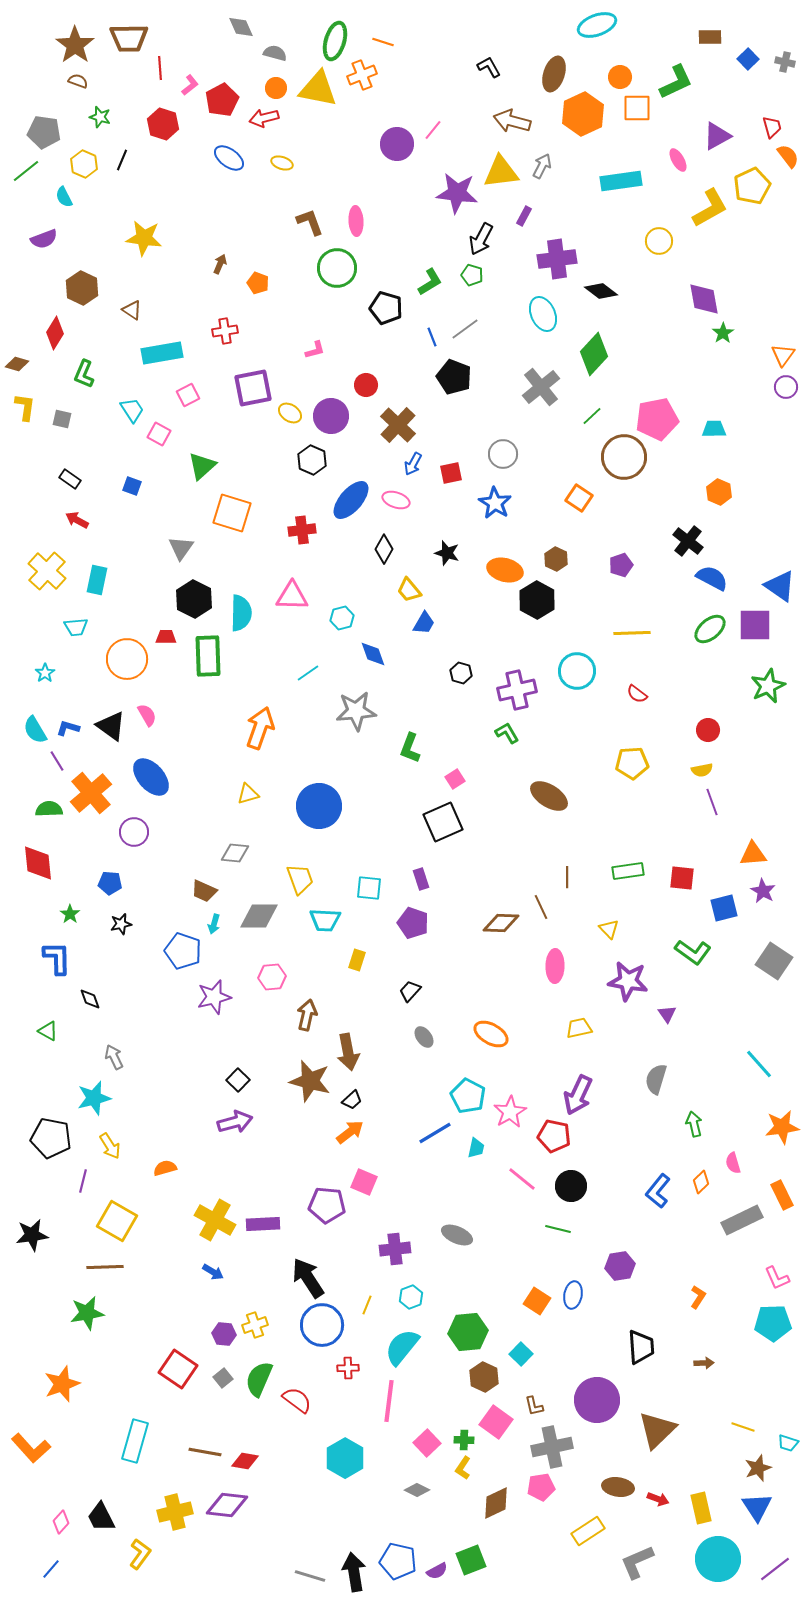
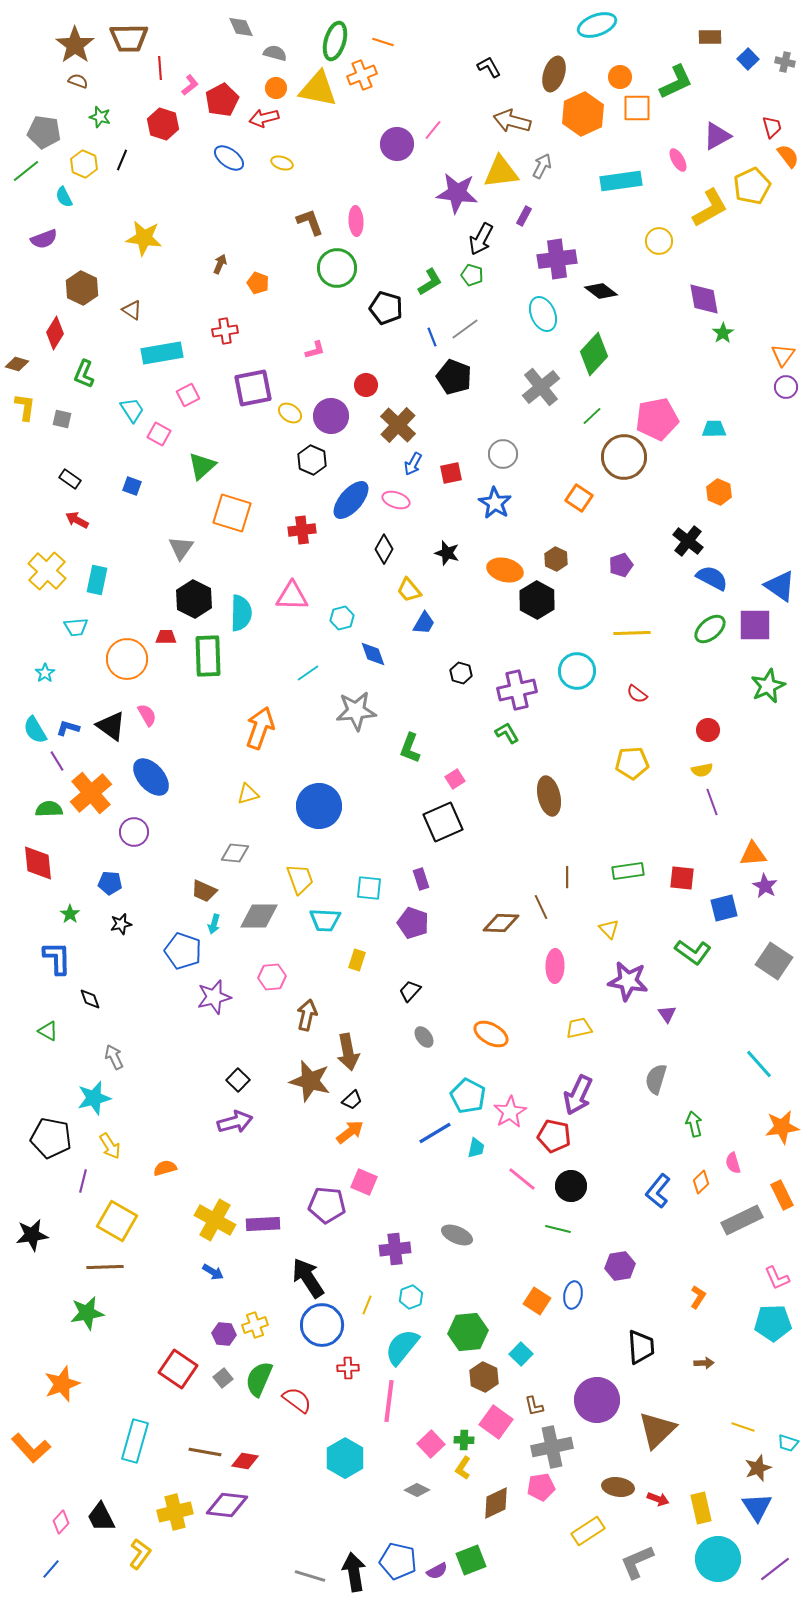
brown ellipse at (549, 796): rotated 45 degrees clockwise
purple star at (763, 891): moved 2 px right, 5 px up
pink square at (427, 1443): moved 4 px right, 1 px down
